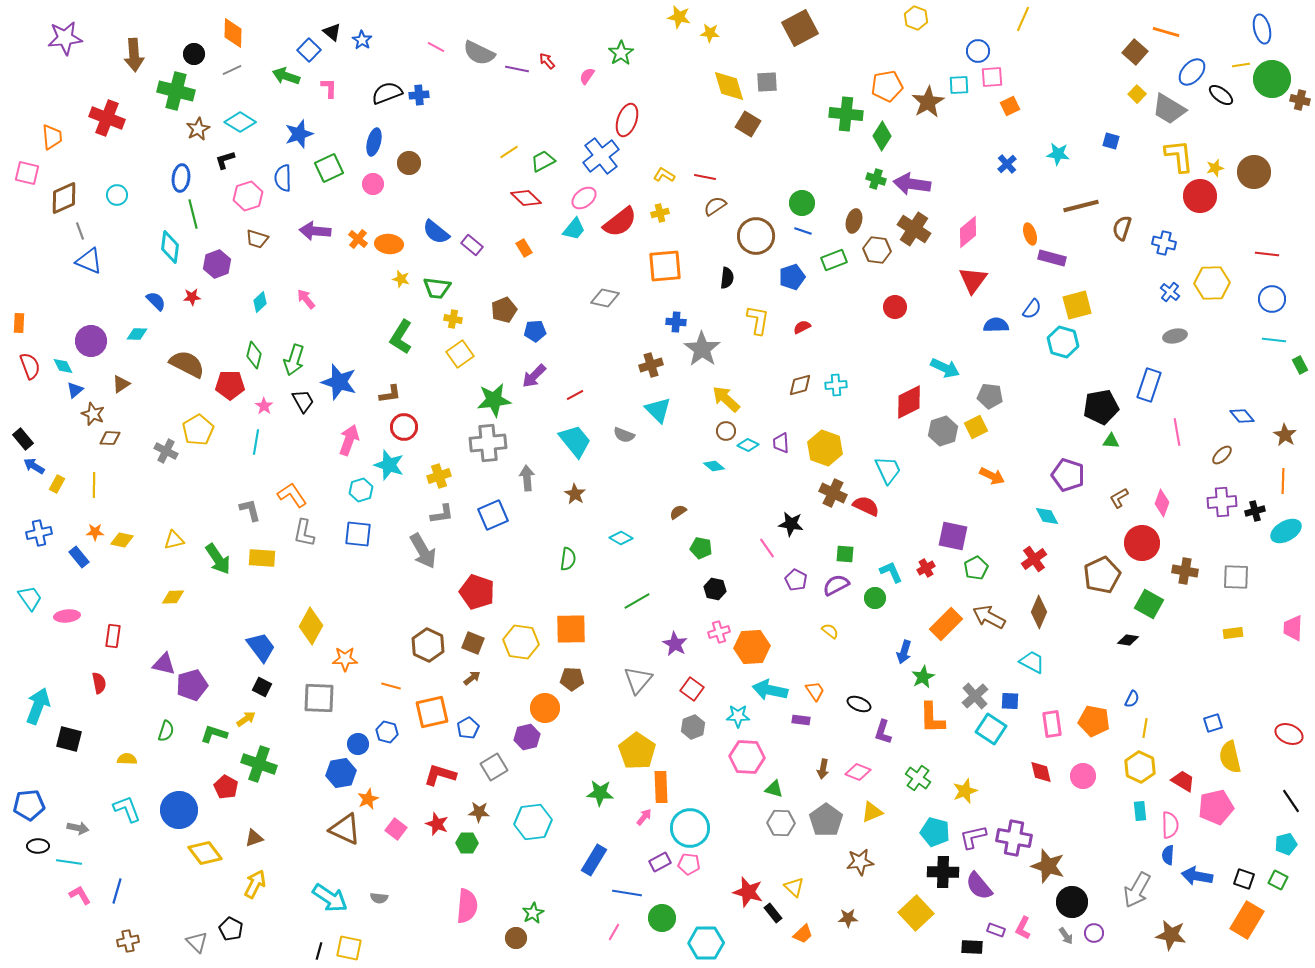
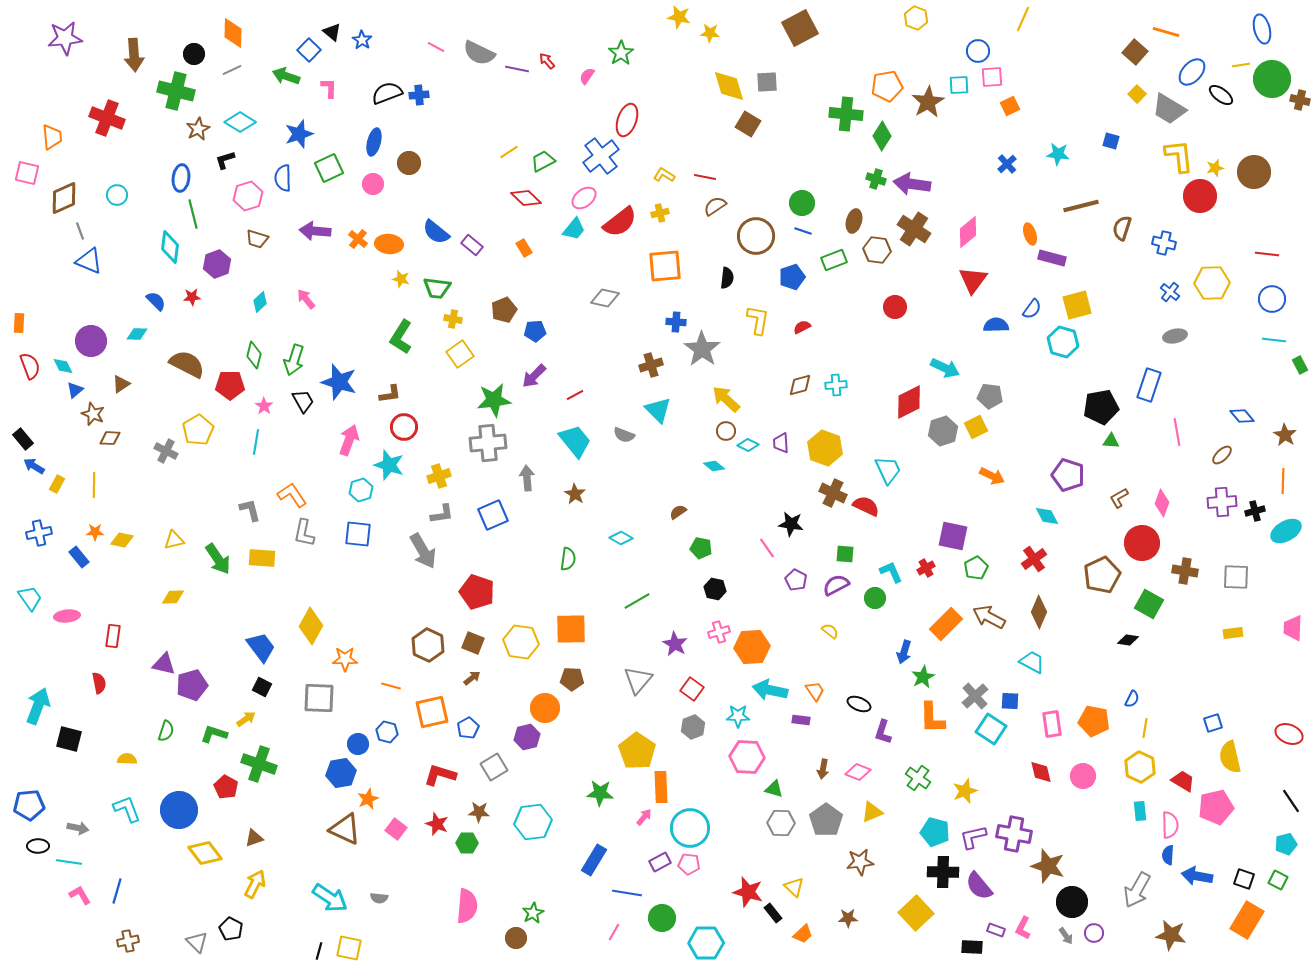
purple cross at (1014, 838): moved 4 px up
